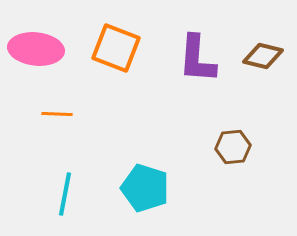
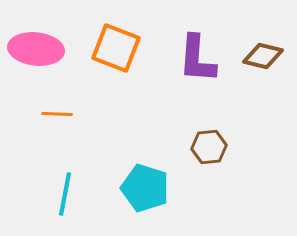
brown hexagon: moved 24 px left
